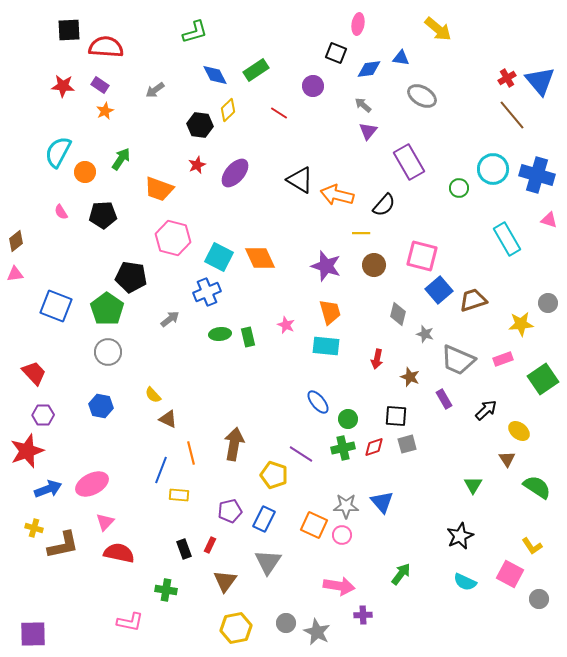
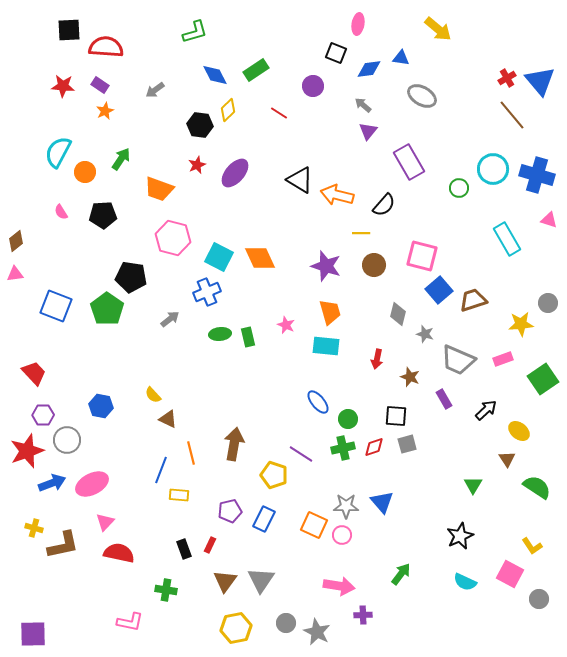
gray circle at (108, 352): moved 41 px left, 88 px down
blue arrow at (48, 489): moved 4 px right, 6 px up
gray triangle at (268, 562): moved 7 px left, 18 px down
